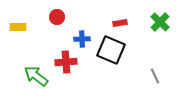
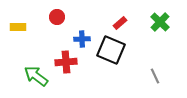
red rectangle: rotated 32 degrees counterclockwise
